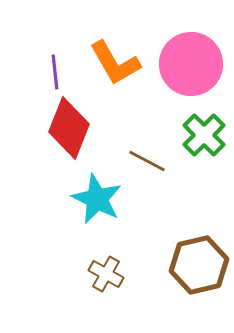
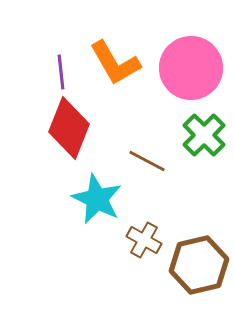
pink circle: moved 4 px down
purple line: moved 6 px right
brown cross: moved 38 px right, 34 px up
